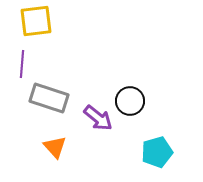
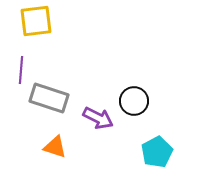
purple line: moved 1 px left, 6 px down
black circle: moved 4 px right
purple arrow: rotated 12 degrees counterclockwise
orange triangle: rotated 30 degrees counterclockwise
cyan pentagon: rotated 12 degrees counterclockwise
